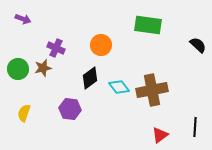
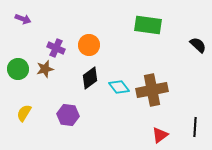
orange circle: moved 12 px left
brown star: moved 2 px right, 1 px down
purple hexagon: moved 2 px left, 6 px down
yellow semicircle: rotated 12 degrees clockwise
